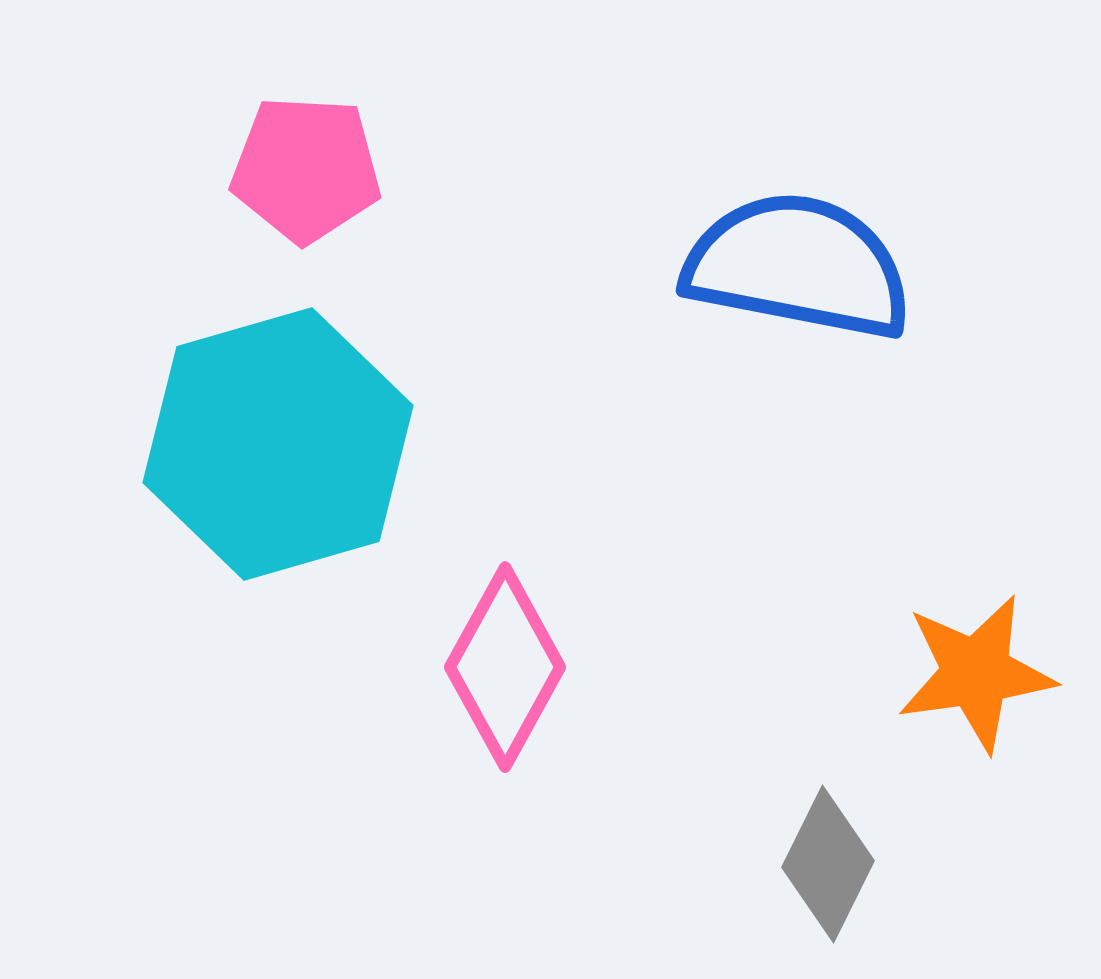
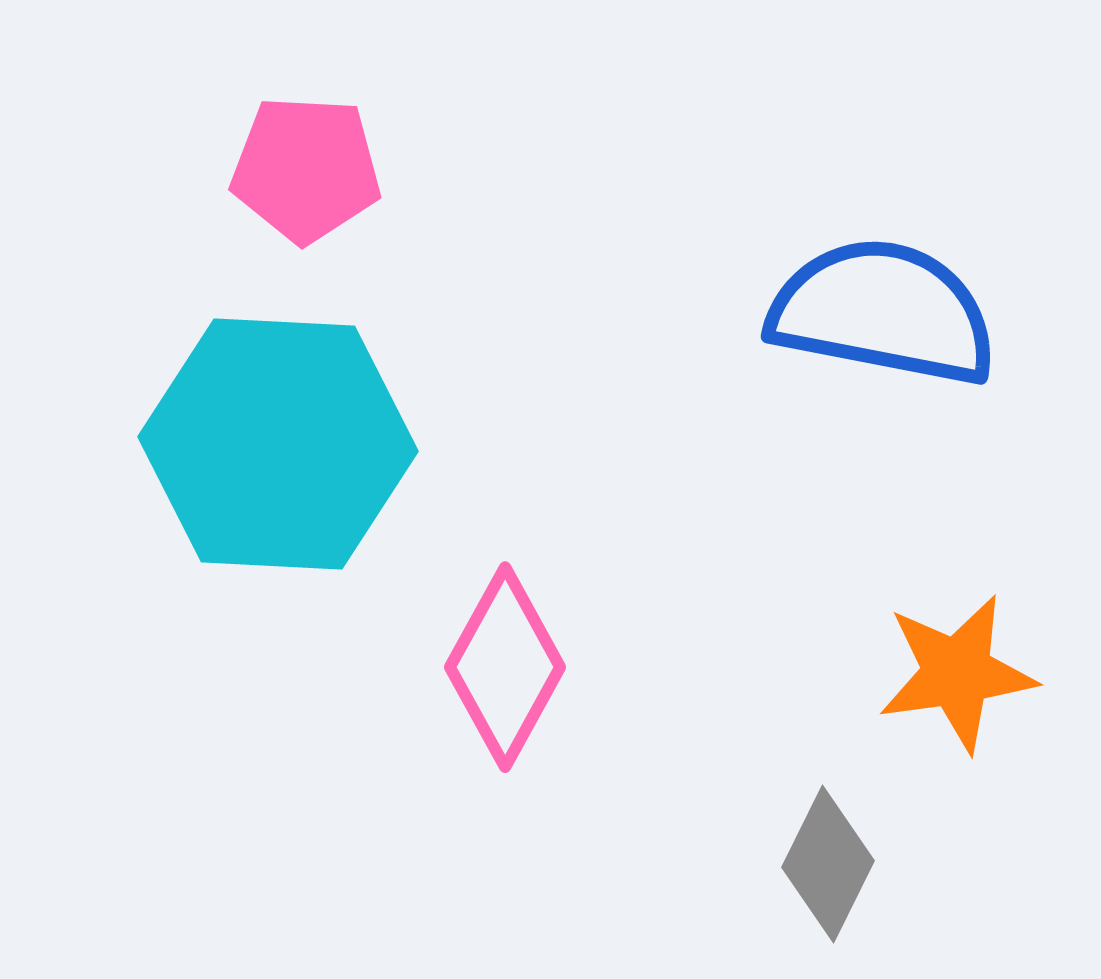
blue semicircle: moved 85 px right, 46 px down
cyan hexagon: rotated 19 degrees clockwise
orange star: moved 19 px left
